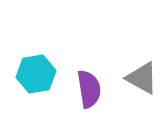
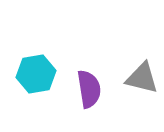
gray triangle: rotated 15 degrees counterclockwise
